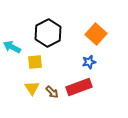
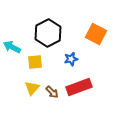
orange square: rotated 15 degrees counterclockwise
blue star: moved 18 px left, 3 px up
yellow triangle: rotated 14 degrees clockwise
